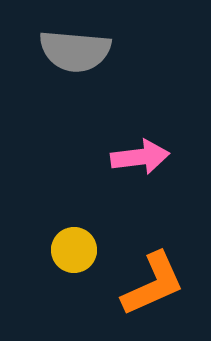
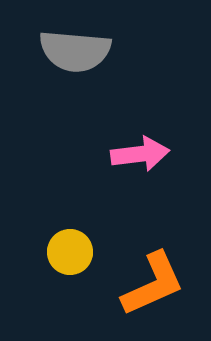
pink arrow: moved 3 px up
yellow circle: moved 4 px left, 2 px down
